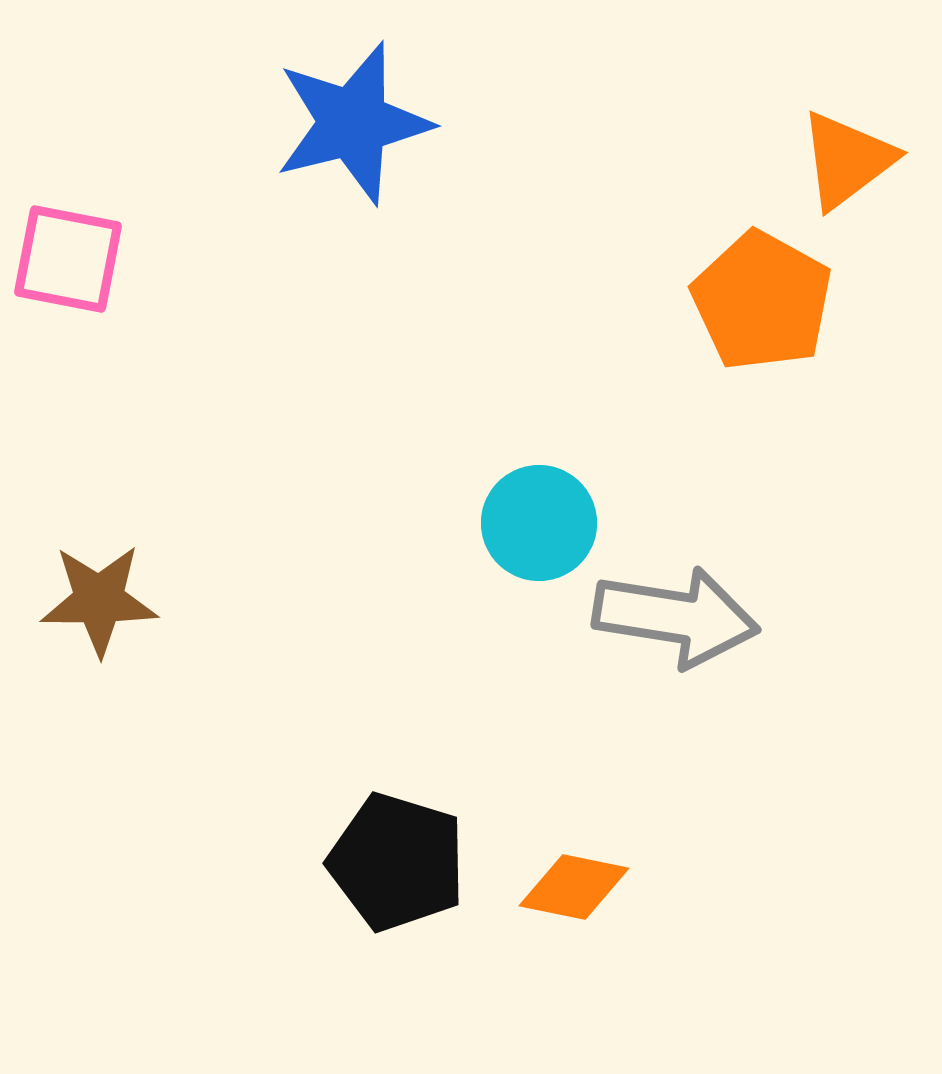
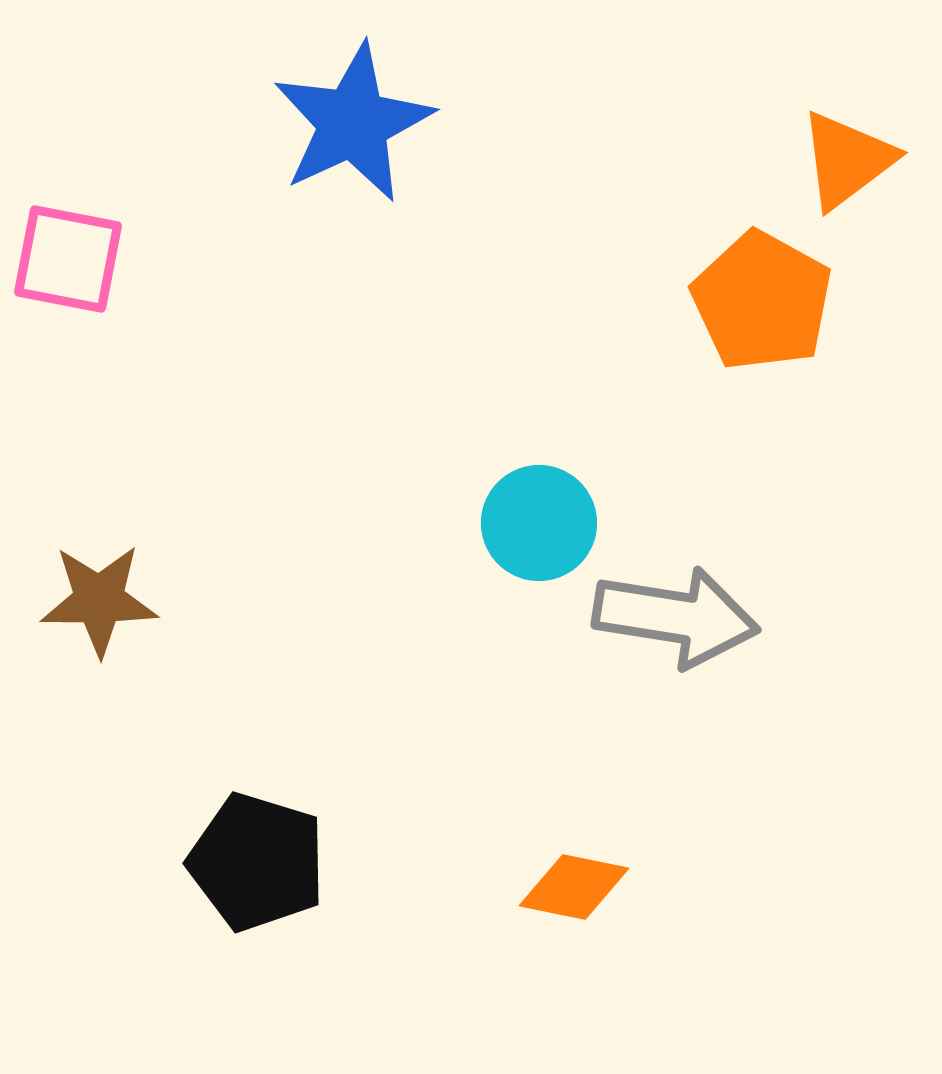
blue star: rotated 11 degrees counterclockwise
black pentagon: moved 140 px left
